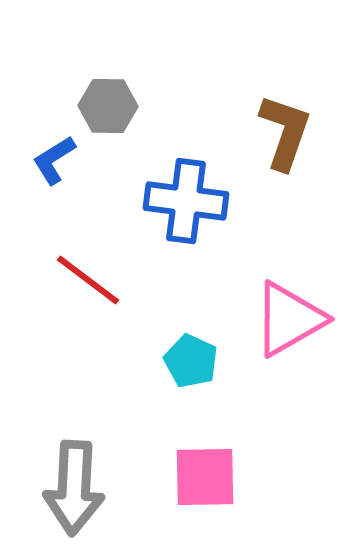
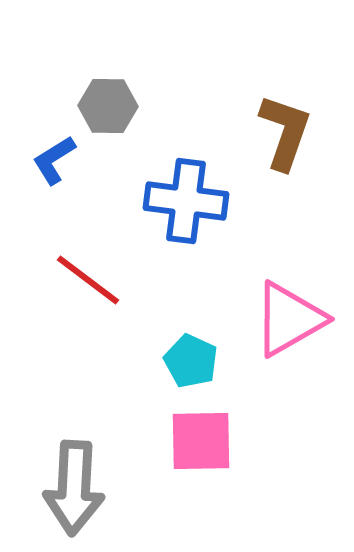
pink square: moved 4 px left, 36 px up
